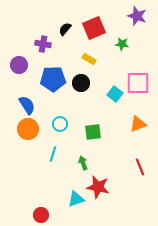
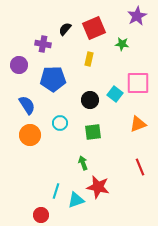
purple star: rotated 24 degrees clockwise
yellow rectangle: rotated 72 degrees clockwise
black circle: moved 9 px right, 17 px down
cyan circle: moved 1 px up
orange circle: moved 2 px right, 6 px down
cyan line: moved 3 px right, 37 px down
cyan triangle: moved 1 px down
